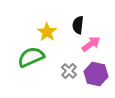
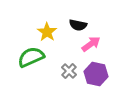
black semicircle: rotated 84 degrees counterclockwise
